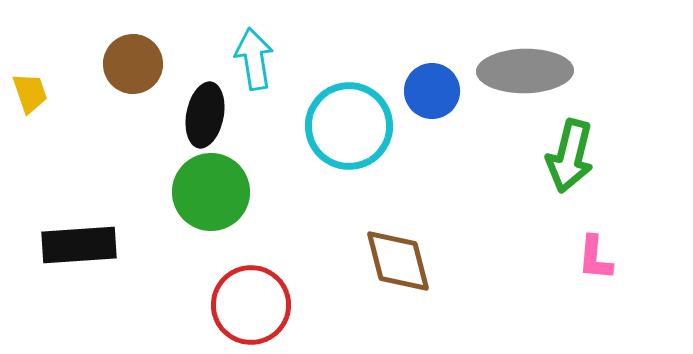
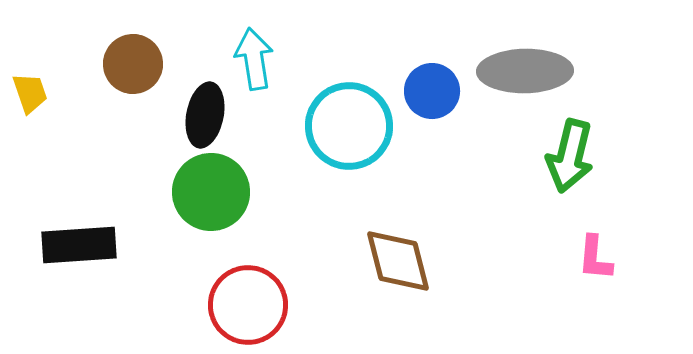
red circle: moved 3 px left
